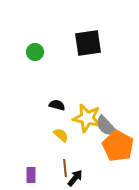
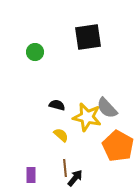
black square: moved 6 px up
yellow star: moved 1 px up
gray semicircle: moved 1 px right, 18 px up
